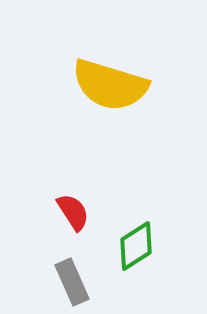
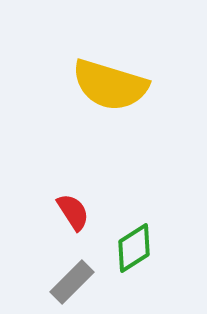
green diamond: moved 2 px left, 2 px down
gray rectangle: rotated 69 degrees clockwise
